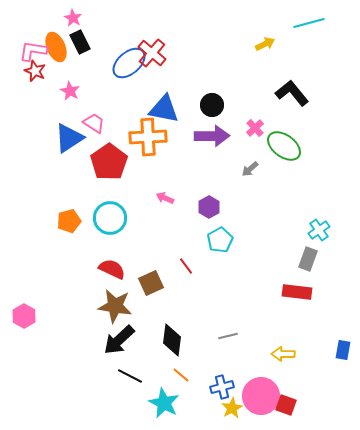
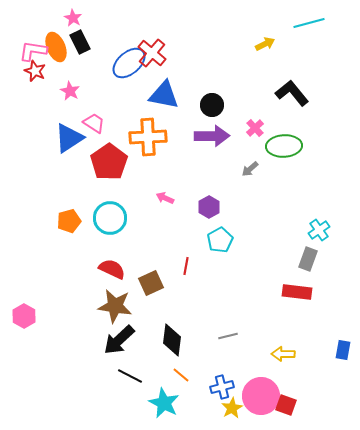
blue triangle at (164, 109): moved 14 px up
green ellipse at (284, 146): rotated 40 degrees counterclockwise
red line at (186, 266): rotated 48 degrees clockwise
